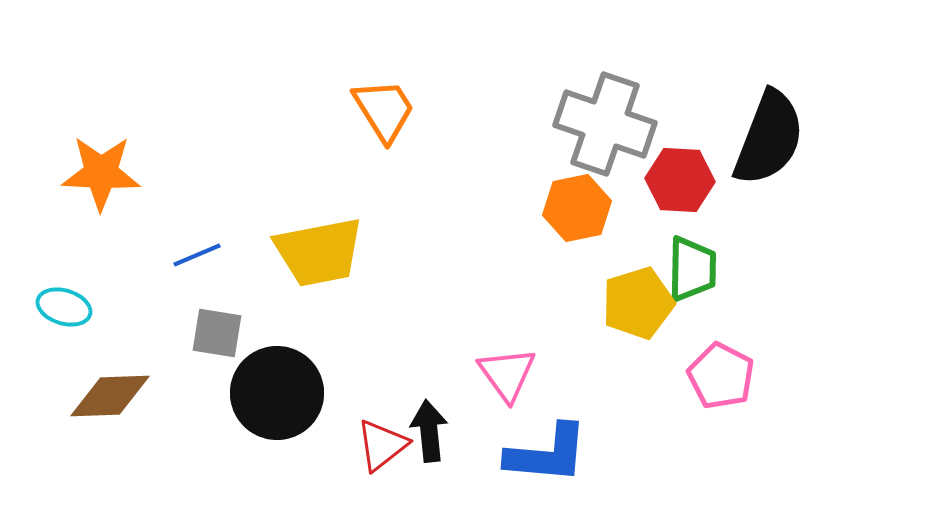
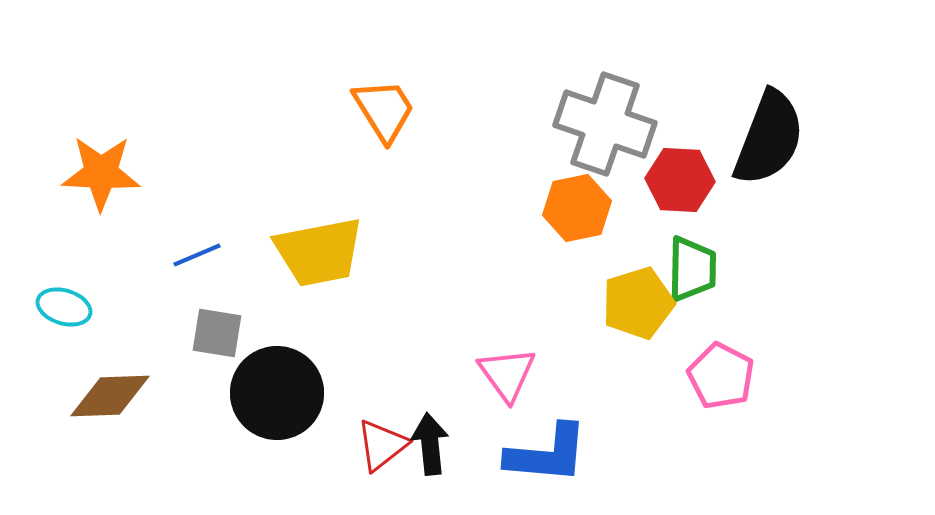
black arrow: moved 1 px right, 13 px down
